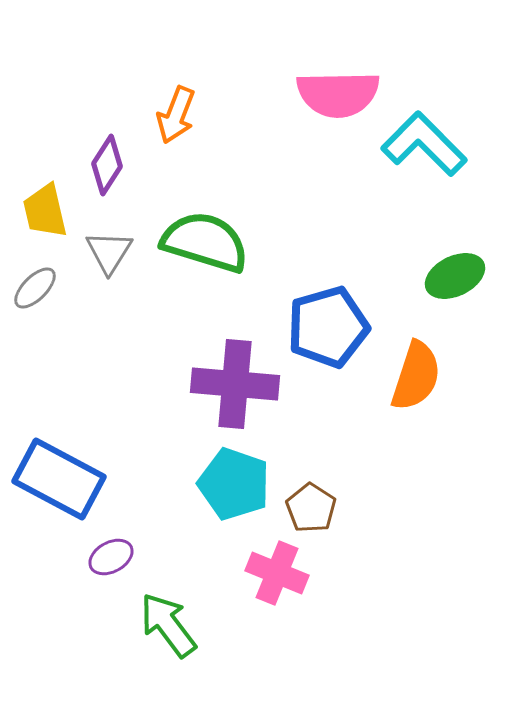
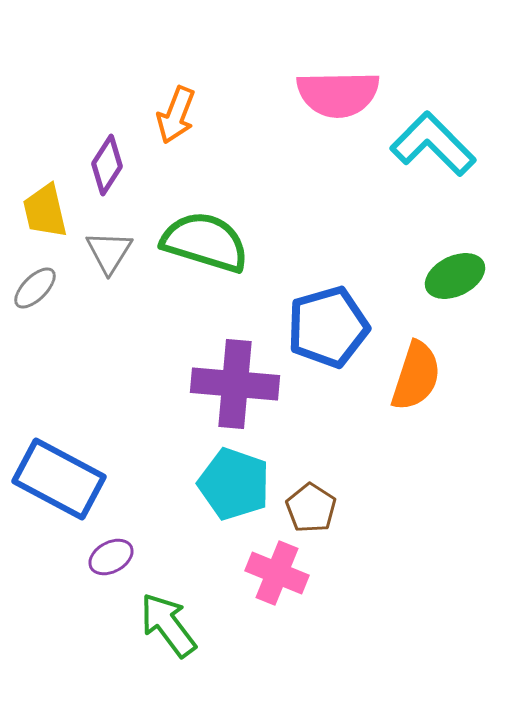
cyan L-shape: moved 9 px right
